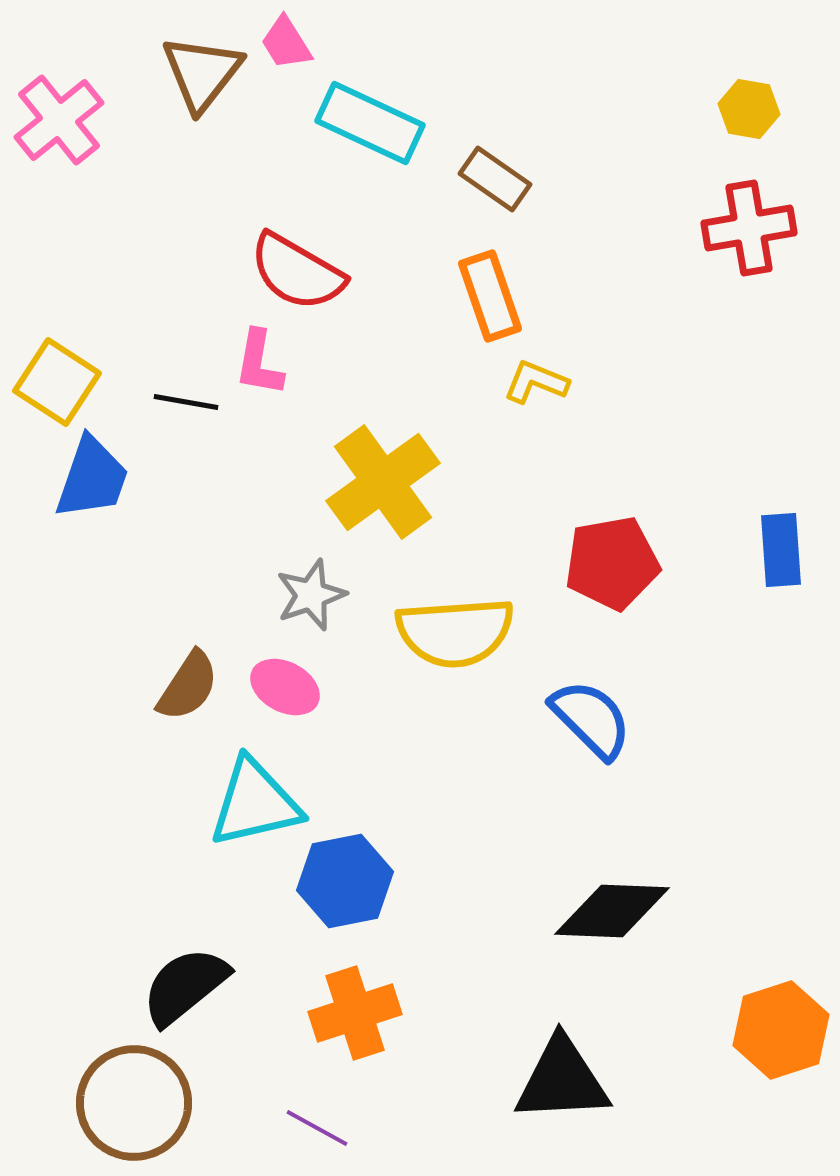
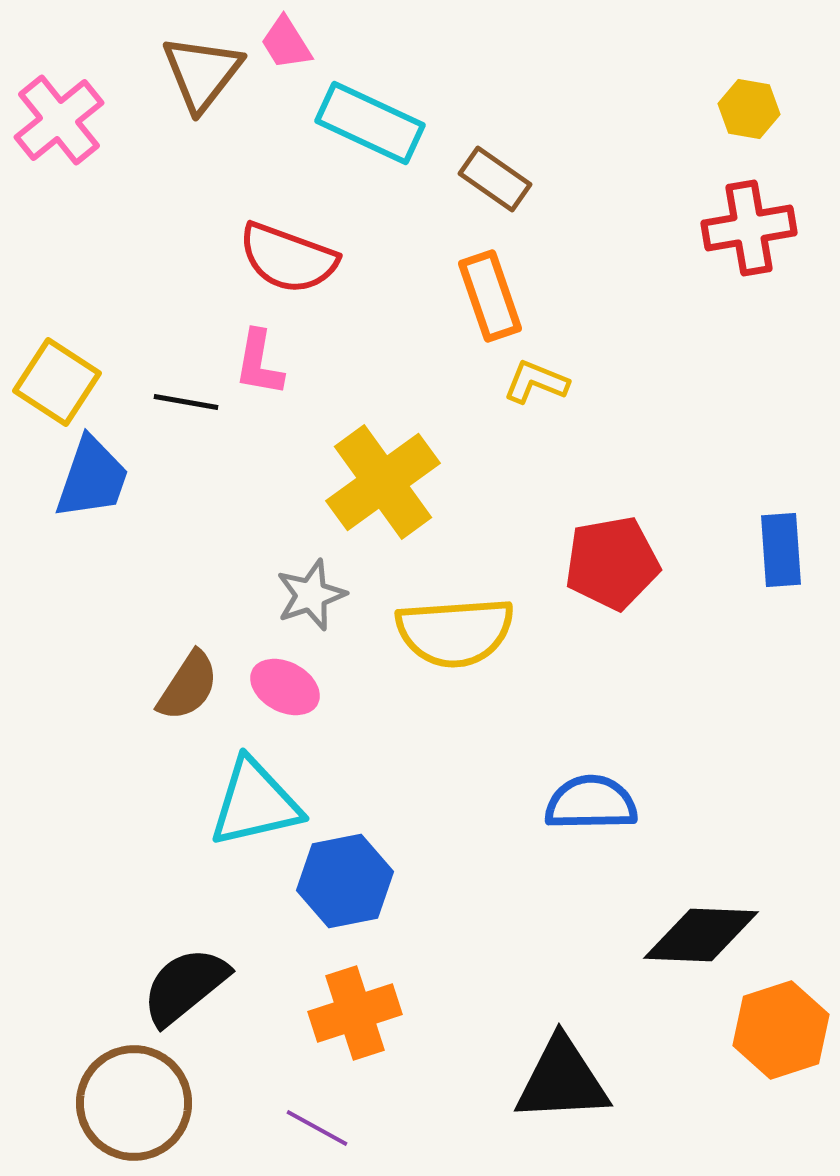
red semicircle: moved 9 px left, 14 px up; rotated 10 degrees counterclockwise
blue semicircle: moved 84 px down; rotated 46 degrees counterclockwise
black diamond: moved 89 px right, 24 px down
